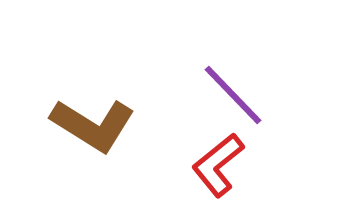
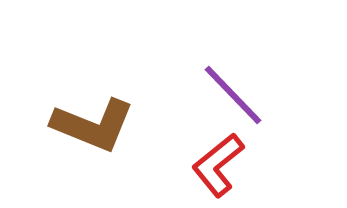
brown L-shape: rotated 10 degrees counterclockwise
